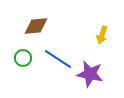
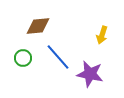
brown diamond: moved 2 px right
blue line: moved 2 px up; rotated 16 degrees clockwise
